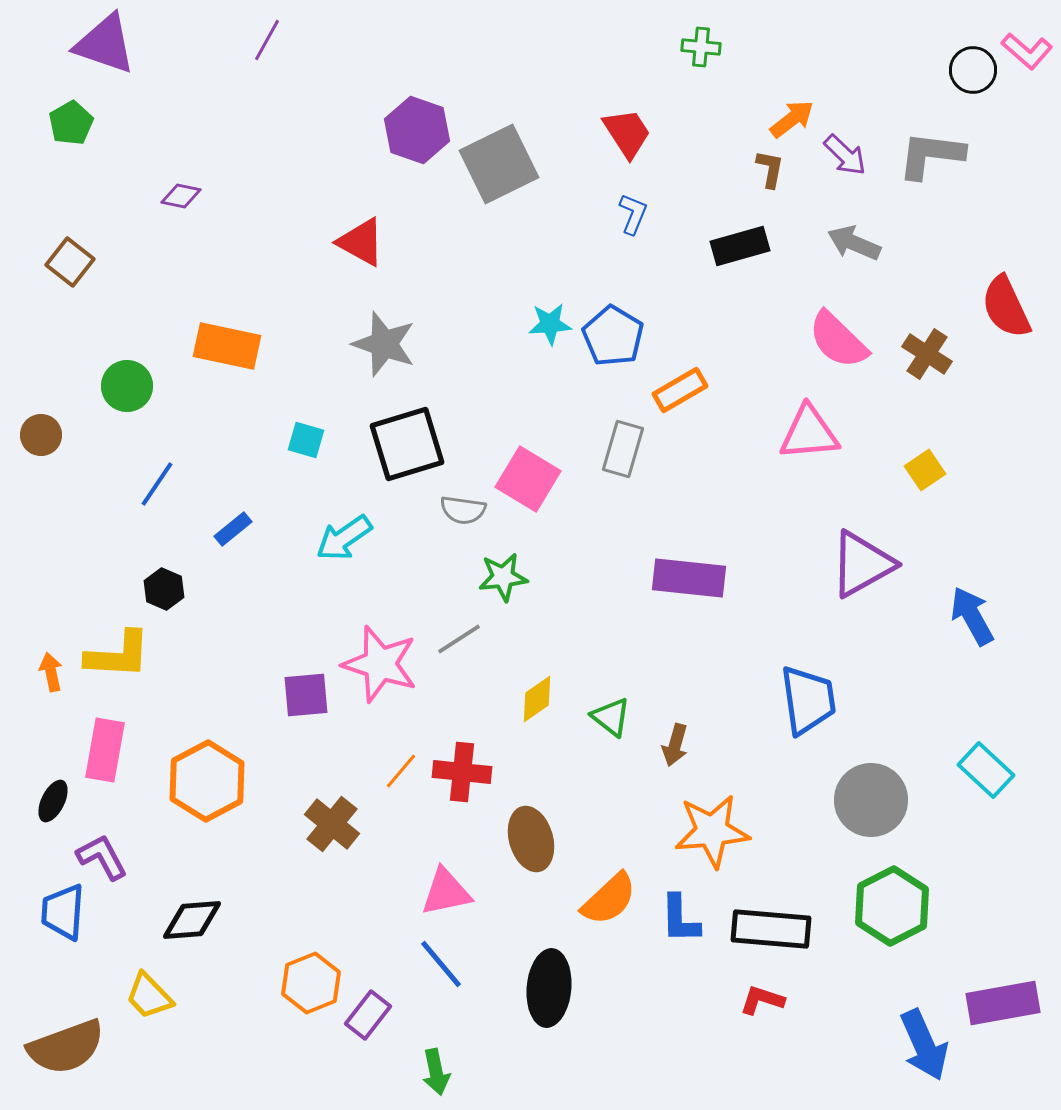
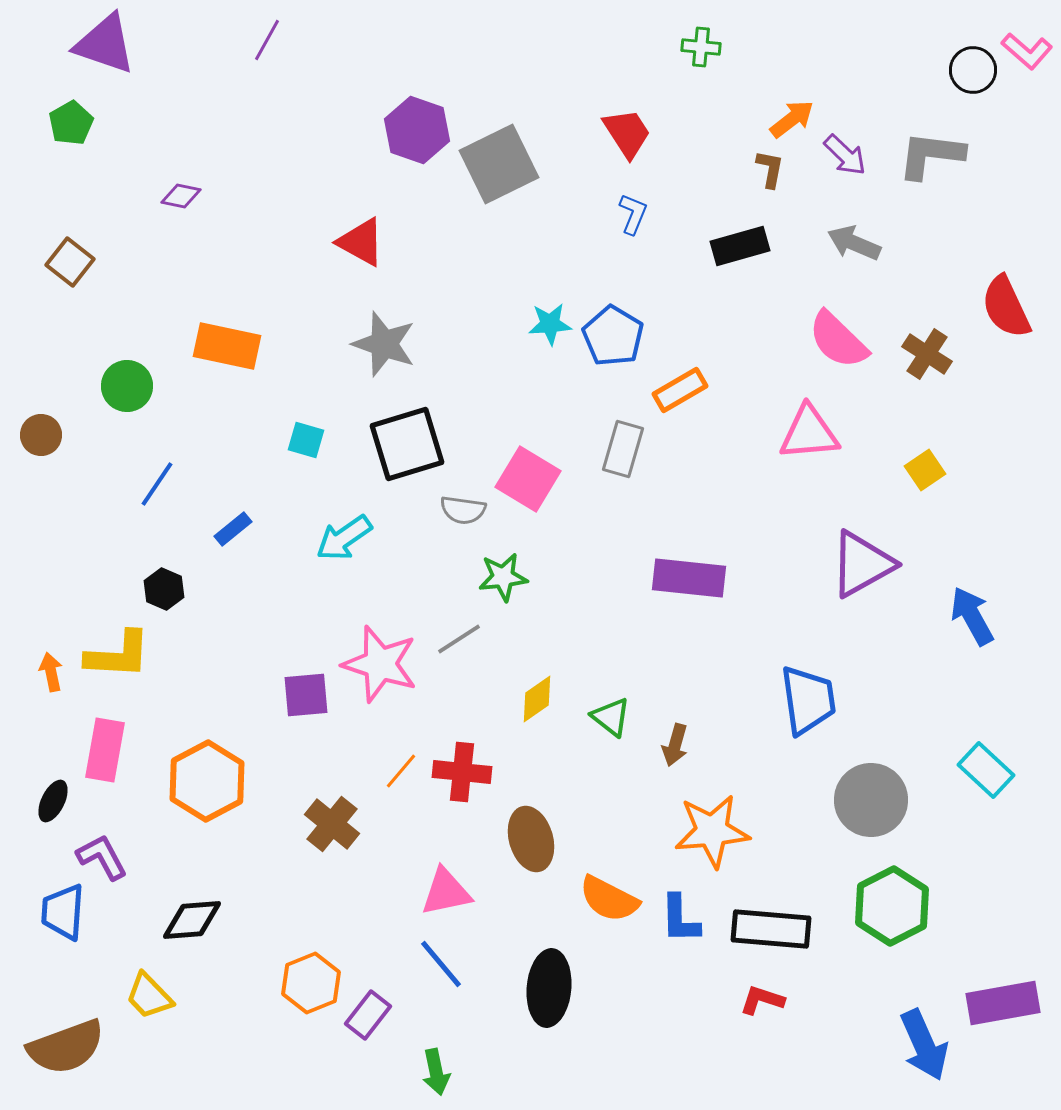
orange semicircle at (609, 899): rotated 70 degrees clockwise
